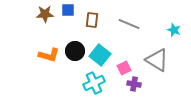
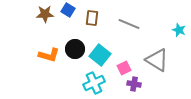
blue square: rotated 32 degrees clockwise
brown rectangle: moved 2 px up
cyan star: moved 5 px right
black circle: moved 2 px up
